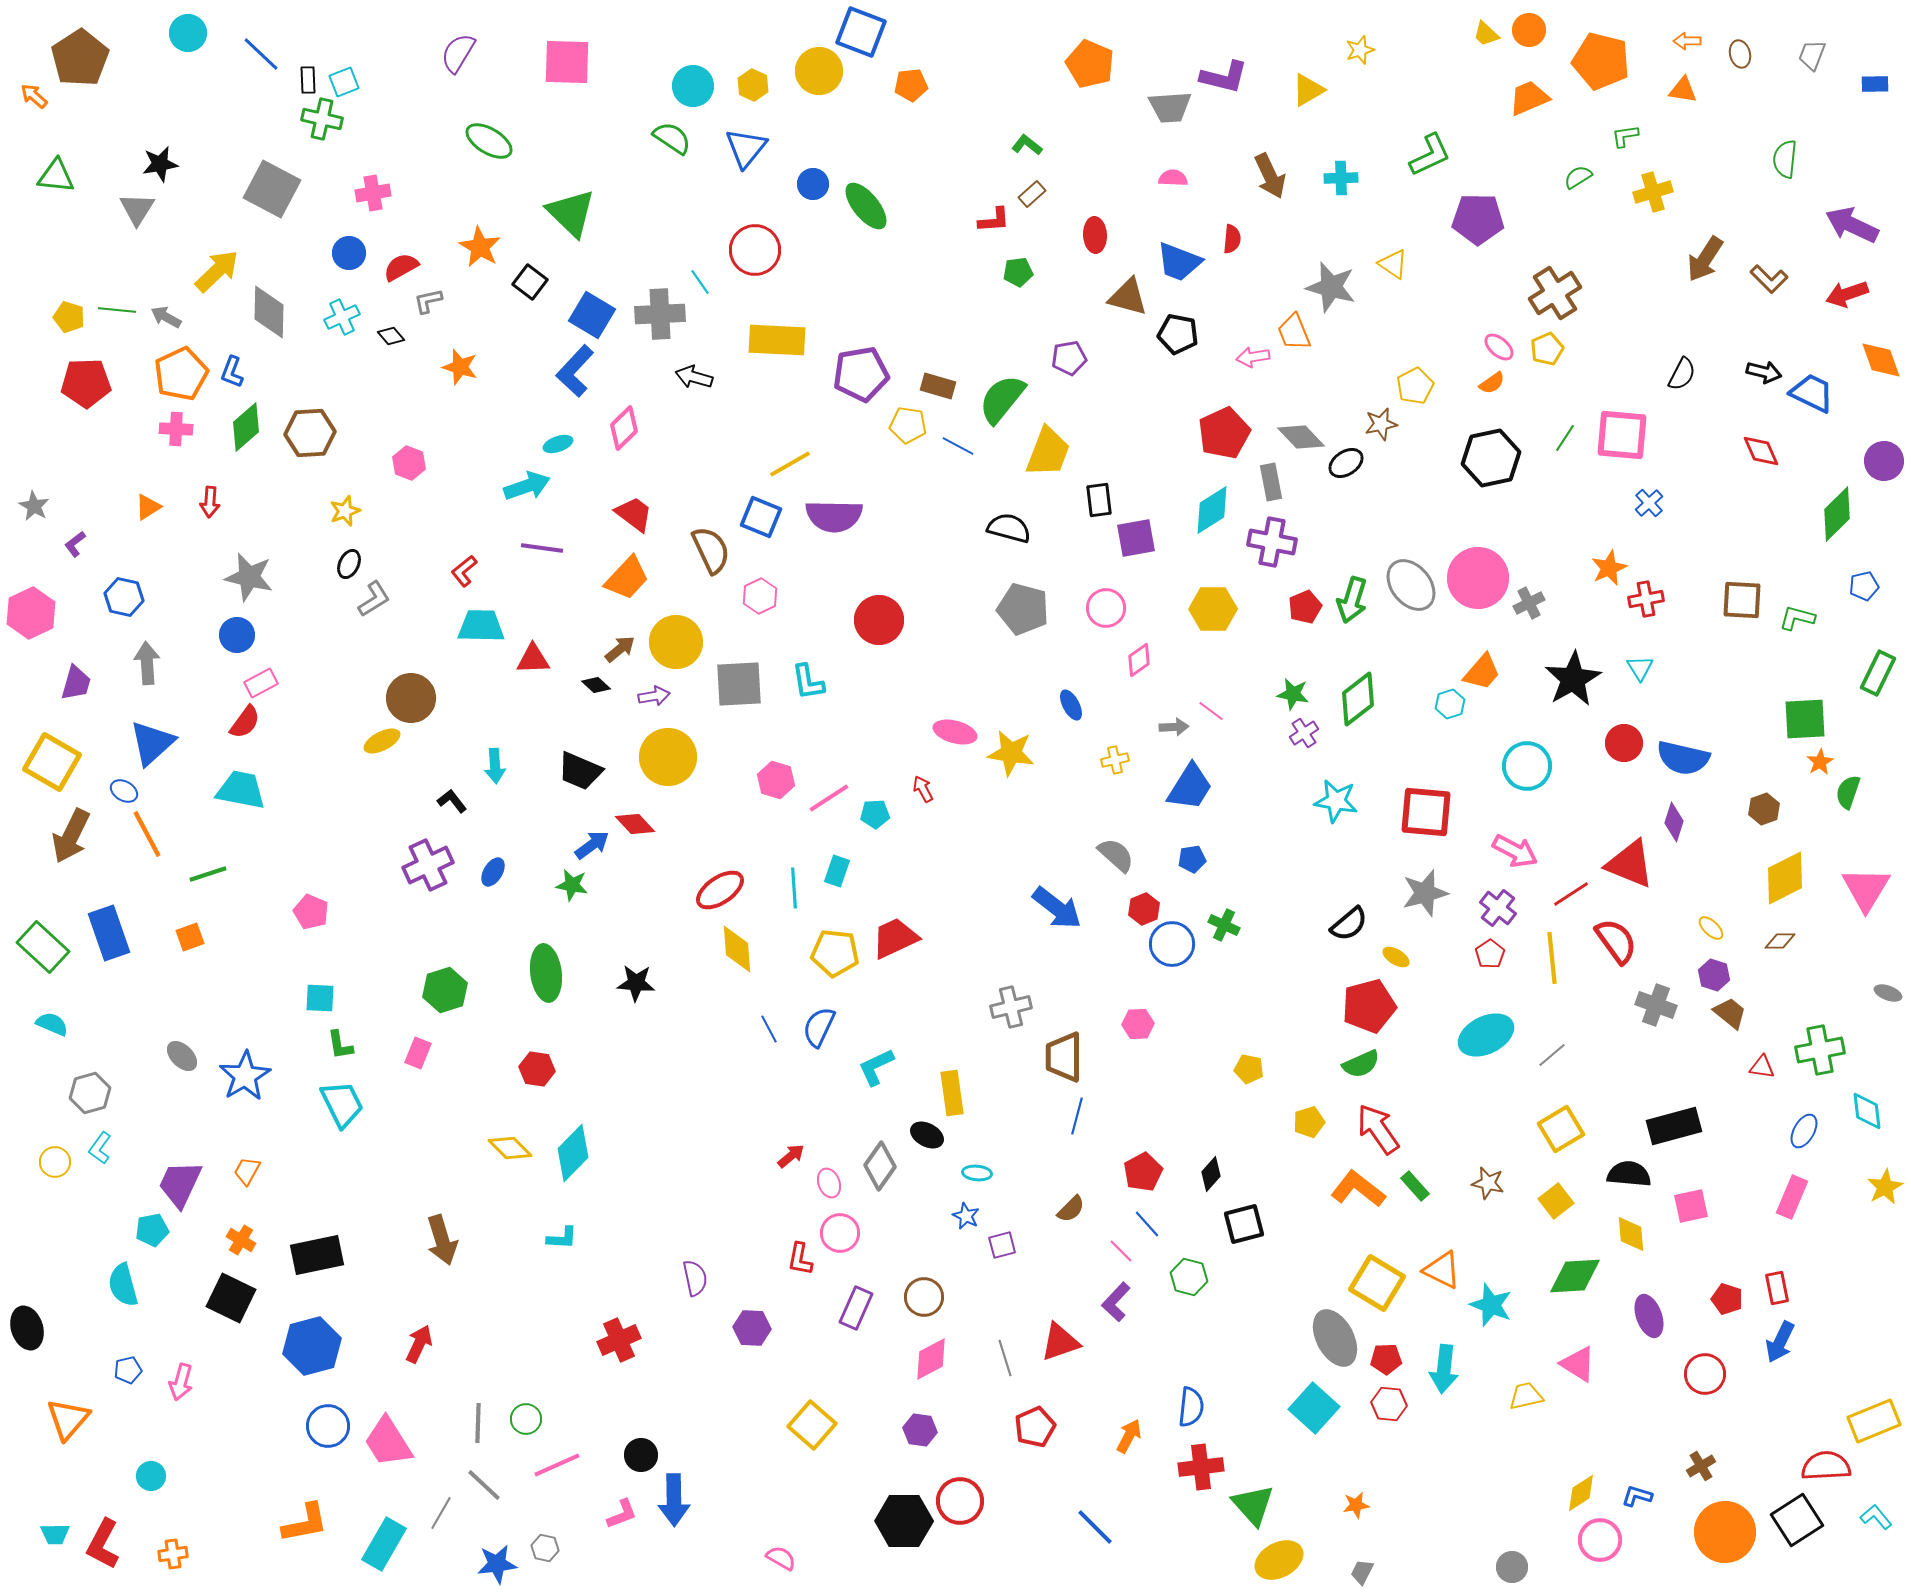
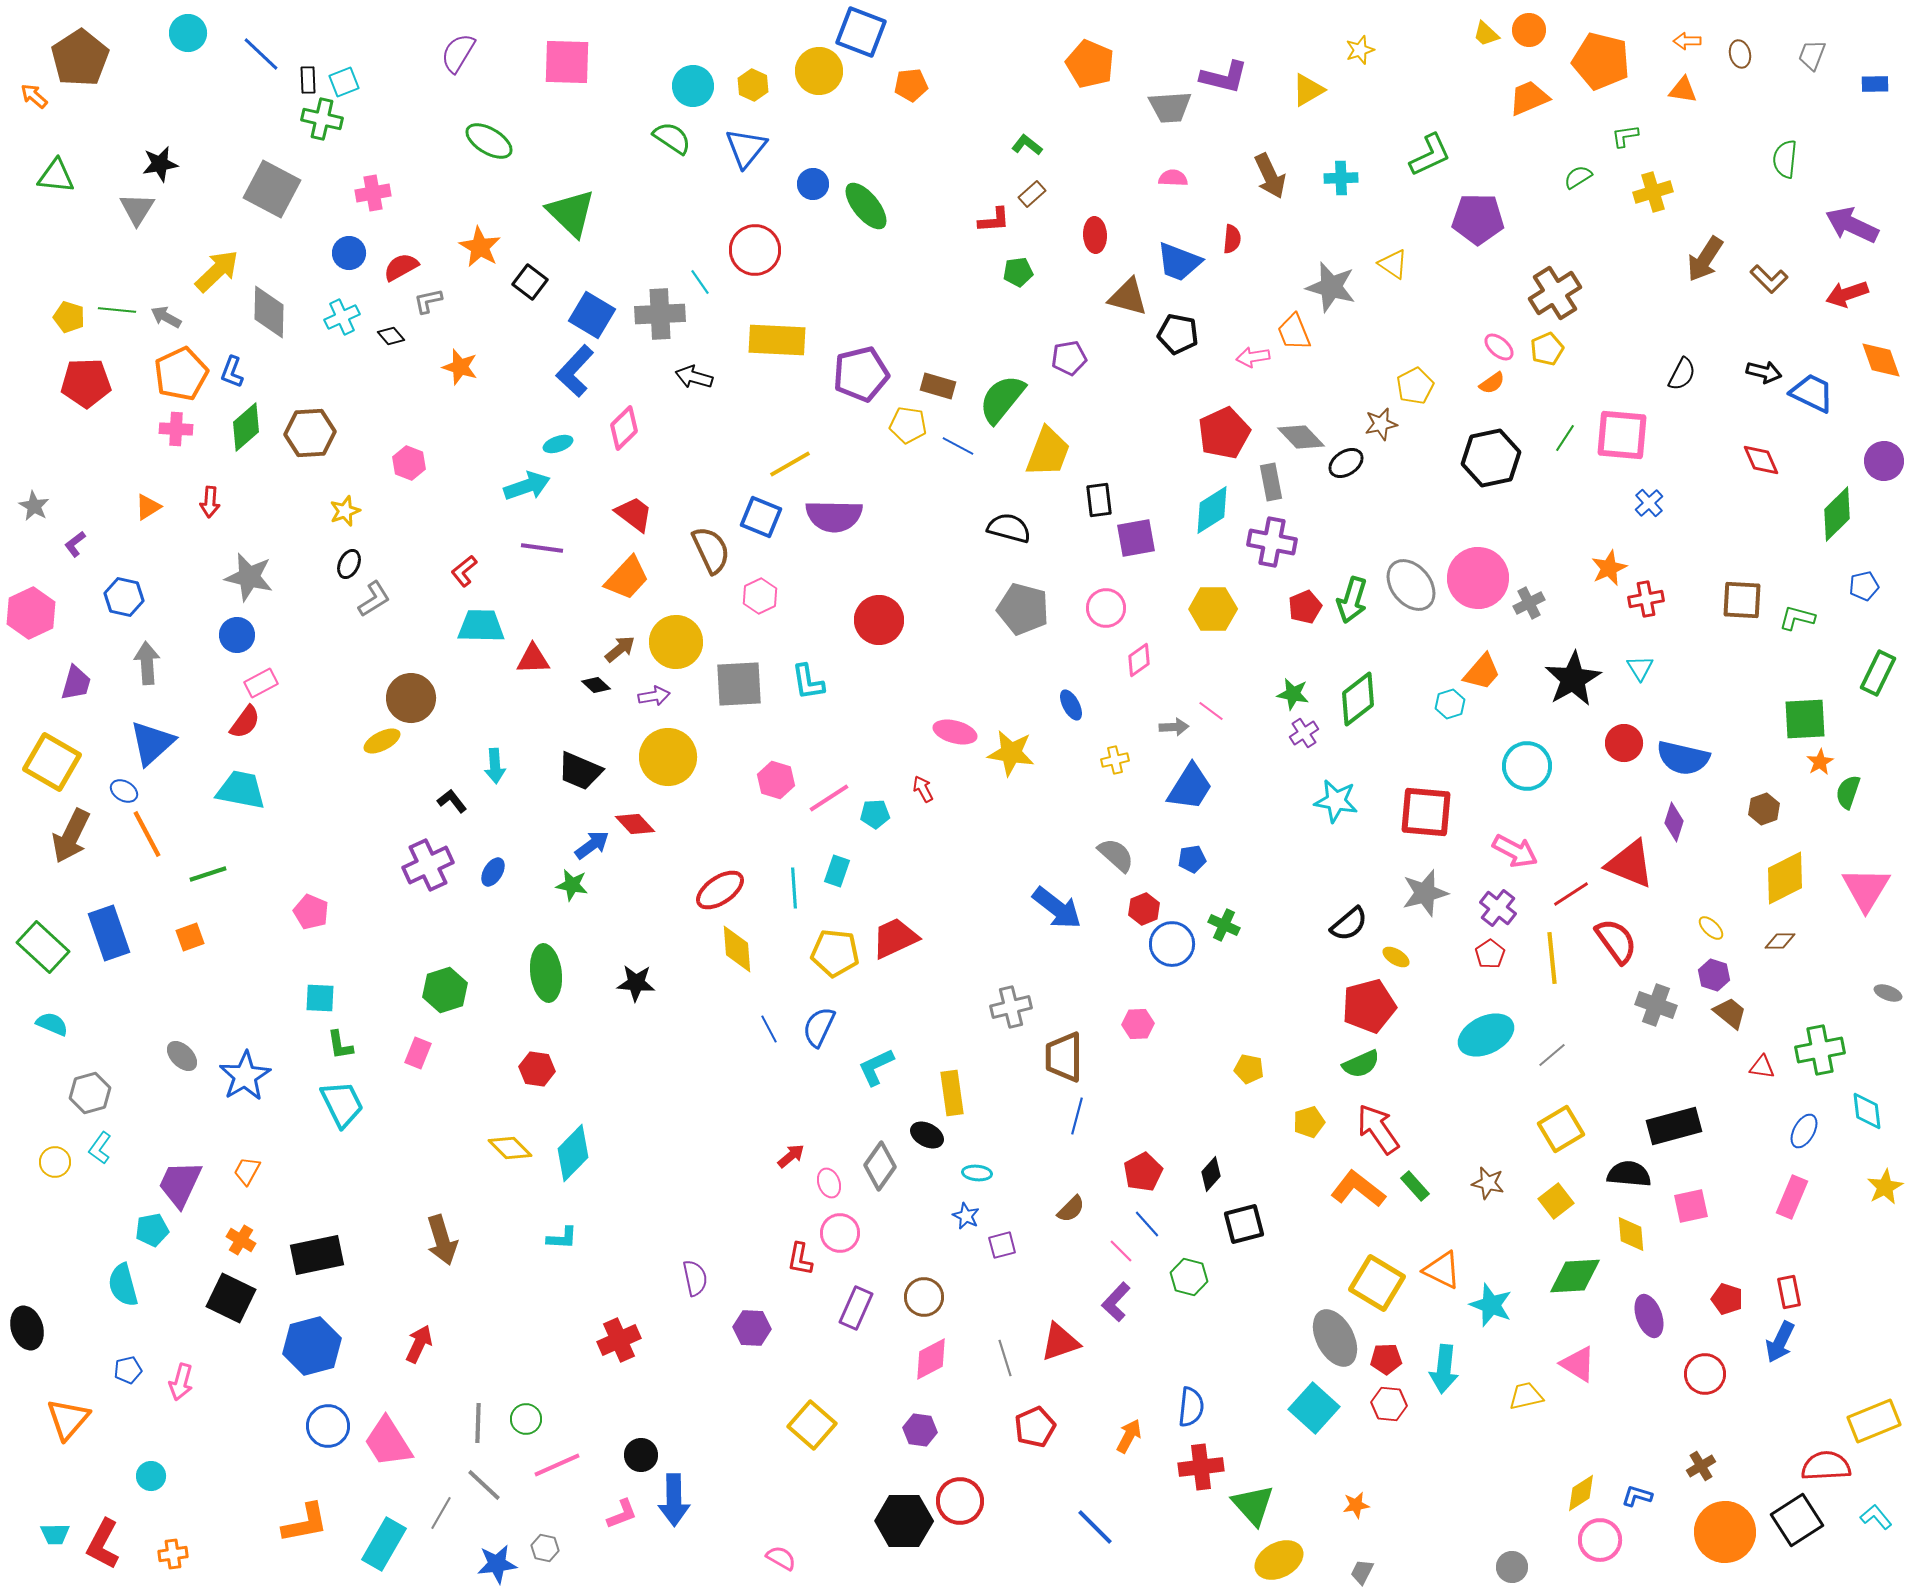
purple pentagon at (861, 374): rotated 4 degrees counterclockwise
red diamond at (1761, 451): moved 9 px down
red rectangle at (1777, 1288): moved 12 px right, 4 px down
